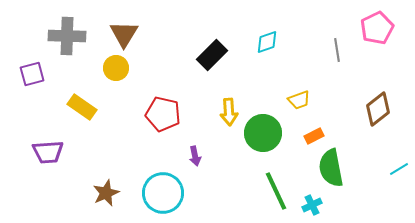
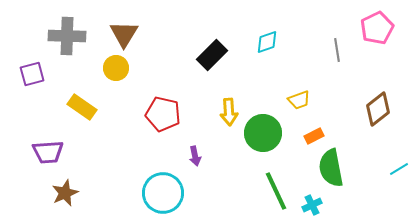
brown star: moved 41 px left
